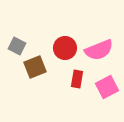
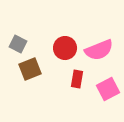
gray square: moved 1 px right, 2 px up
brown square: moved 5 px left, 2 px down
pink square: moved 1 px right, 2 px down
